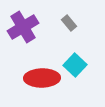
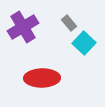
cyan square: moved 9 px right, 22 px up
